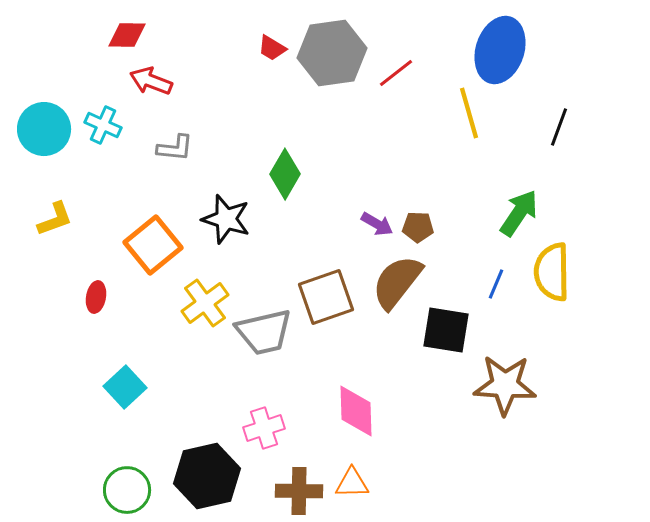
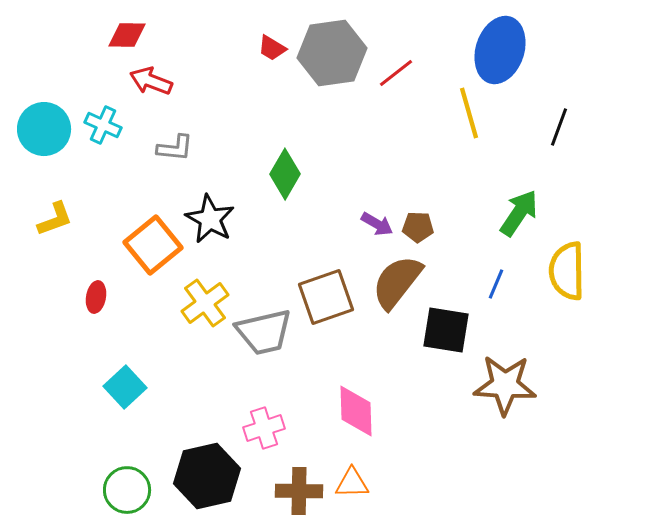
black star: moved 16 px left; rotated 12 degrees clockwise
yellow semicircle: moved 15 px right, 1 px up
